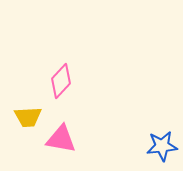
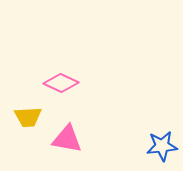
pink diamond: moved 2 px down; rotated 72 degrees clockwise
pink triangle: moved 6 px right
